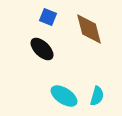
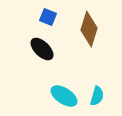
brown diamond: rotated 32 degrees clockwise
